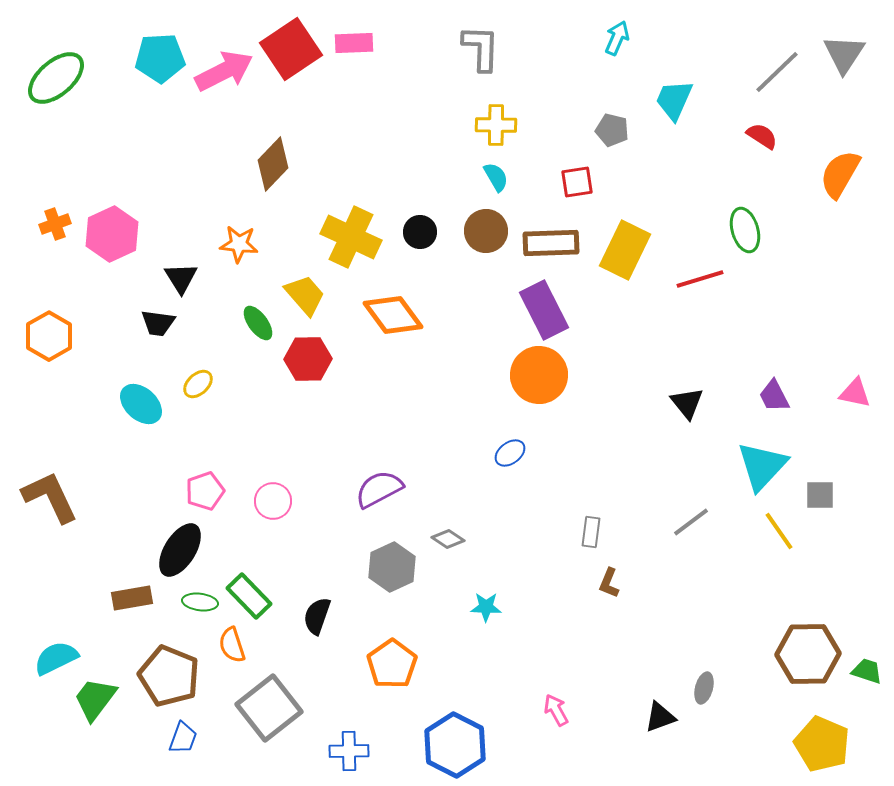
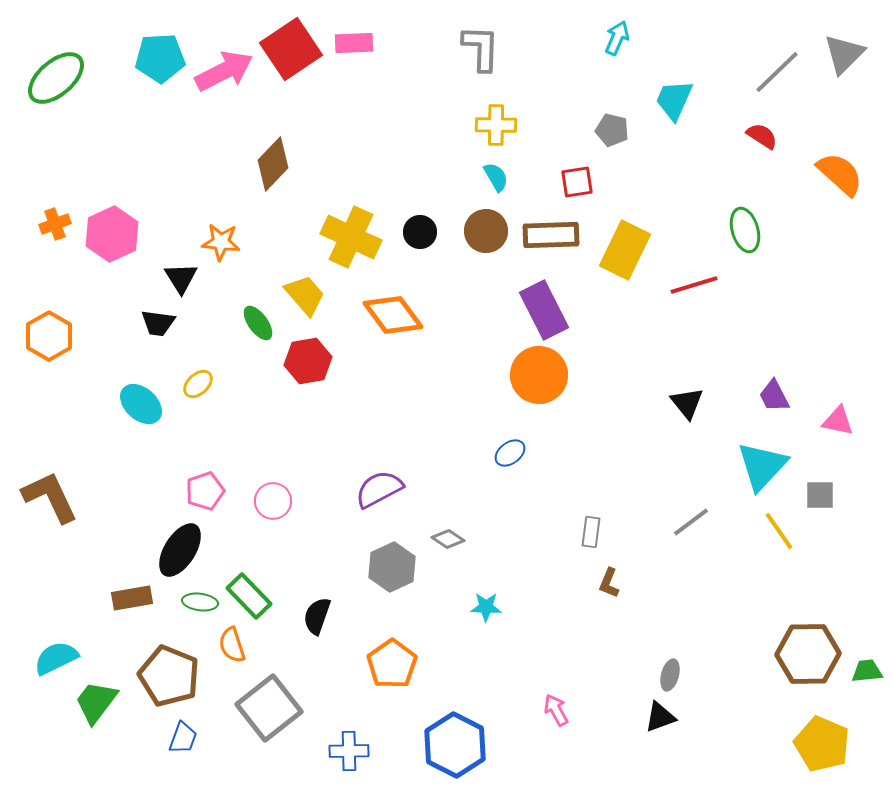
gray triangle at (844, 54): rotated 12 degrees clockwise
orange semicircle at (840, 174): rotated 102 degrees clockwise
brown rectangle at (551, 243): moved 8 px up
orange star at (239, 244): moved 18 px left, 2 px up
red line at (700, 279): moved 6 px left, 6 px down
red hexagon at (308, 359): moved 2 px down; rotated 9 degrees counterclockwise
pink triangle at (855, 393): moved 17 px left, 28 px down
green trapezoid at (867, 671): rotated 24 degrees counterclockwise
gray ellipse at (704, 688): moved 34 px left, 13 px up
green trapezoid at (95, 699): moved 1 px right, 3 px down
